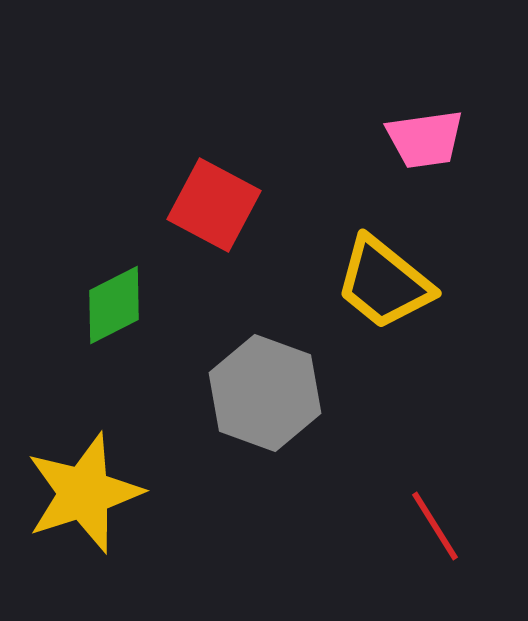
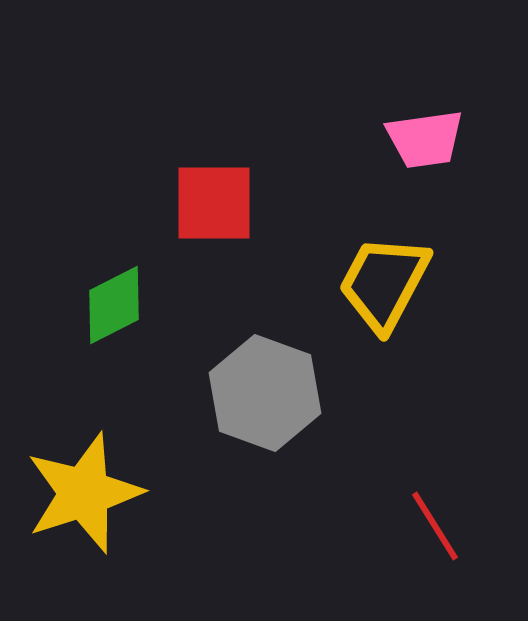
red square: moved 2 px up; rotated 28 degrees counterclockwise
yellow trapezoid: rotated 79 degrees clockwise
